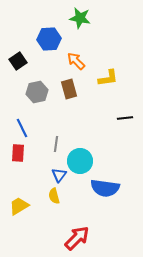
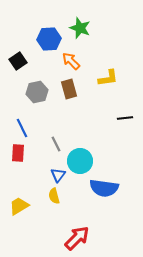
green star: moved 10 px down; rotated 10 degrees clockwise
orange arrow: moved 5 px left
gray line: rotated 35 degrees counterclockwise
blue triangle: moved 1 px left
blue semicircle: moved 1 px left
